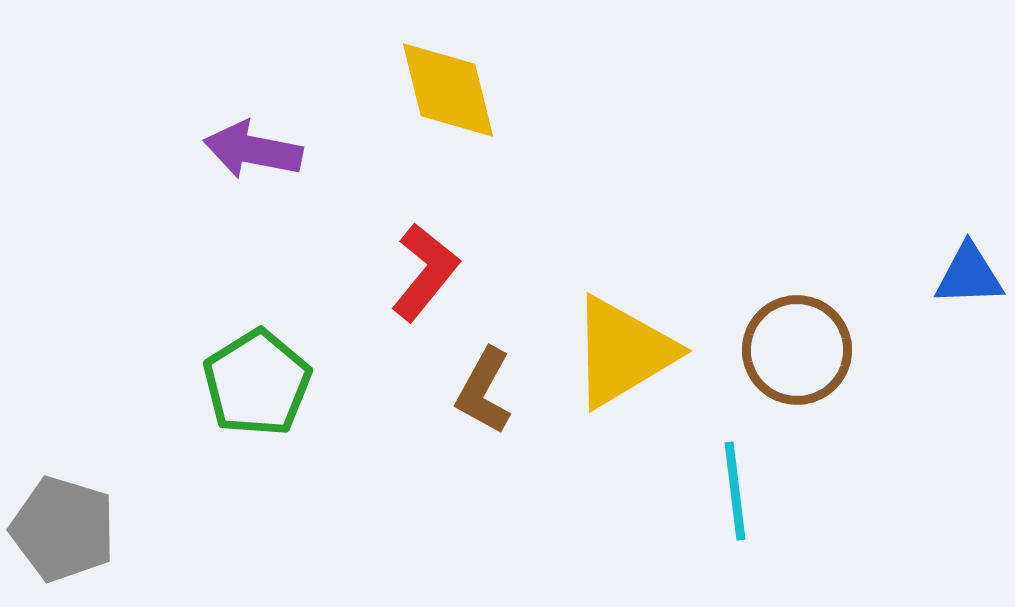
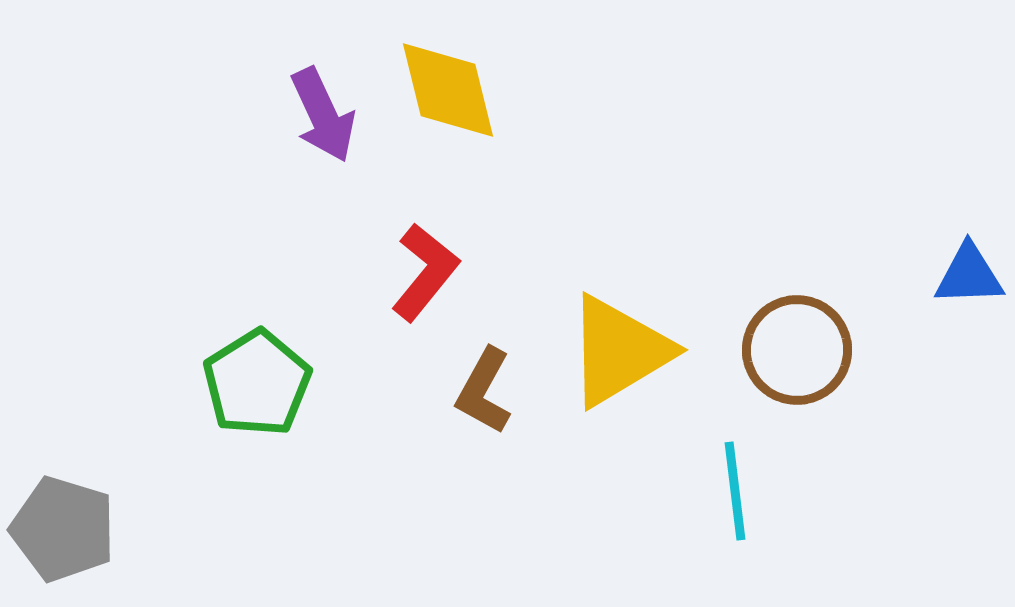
purple arrow: moved 70 px right, 35 px up; rotated 126 degrees counterclockwise
yellow triangle: moved 4 px left, 1 px up
